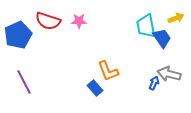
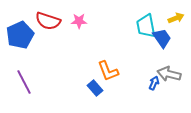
blue pentagon: moved 2 px right
